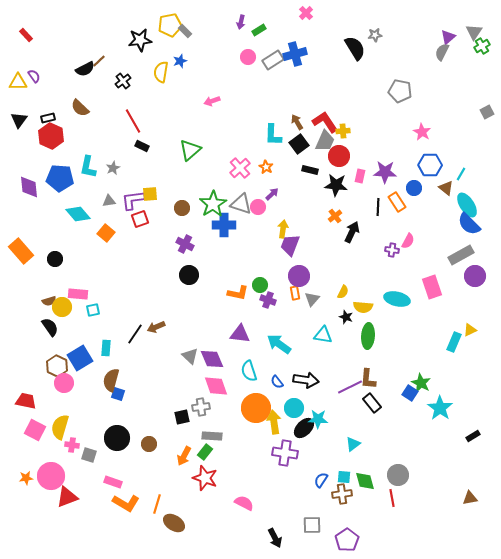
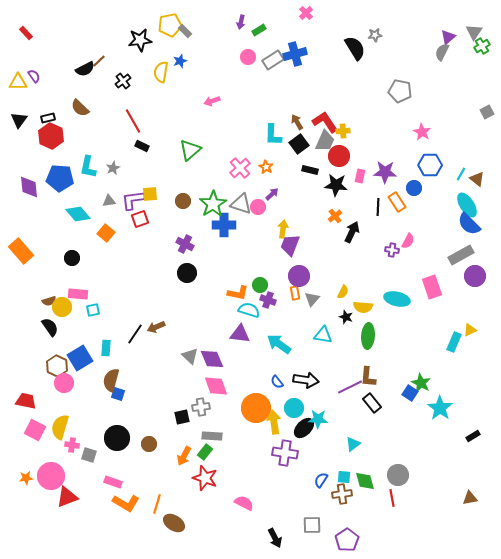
red rectangle at (26, 35): moved 2 px up
brown triangle at (446, 188): moved 31 px right, 9 px up
brown circle at (182, 208): moved 1 px right, 7 px up
black circle at (55, 259): moved 17 px right, 1 px up
black circle at (189, 275): moved 2 px left, 2 px up
cyan semicircle at (249, 371): moved 61 px up; rotated 125 degrees clockwise
brown L-shape at (368, 379): moved 2 px up
